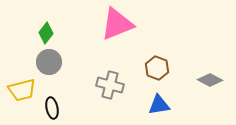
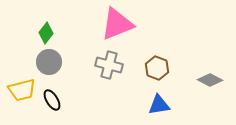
gray cross: moved 1 px left, 20 px up
black ellipse: moved 8 px up; rotated 20 degrees counterclockwise
